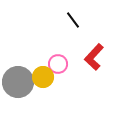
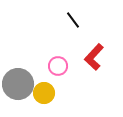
pink circle: moved 2 px down
yellow circle: moved 1 px right, 16 px down
gray circle: moved 2 px down
